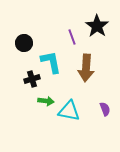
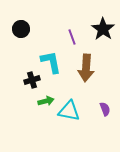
black star: moved 6 px right, 3 px down
black circle: moved 3 px left, 14 px up
black cross: moved 1 px down
green arrow: rotated 21 degrees counterclockwise
